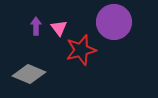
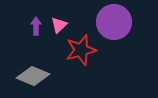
pink triangle: moved 3 px up; rotated 24 degrees clockwise
gray diamond: moved 4 px right, 2 px down
